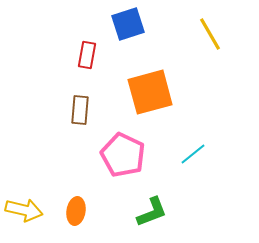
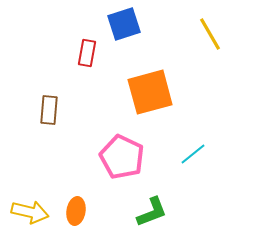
blue square: moved 4 px left
red rectangle: moved 2 px up
brown rectangle: moved 31 px left
pink pentagon: moved 1 px left, 2 px down
yellow arrow: moved 6 px right, 2 px down
